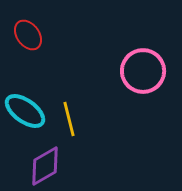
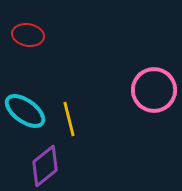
red ellipse: rotated 44 degrees counterclockwise
pink circle: moved 11 px right, 19 px down
purple diamond: rotated 9 degrees counterclockwise
